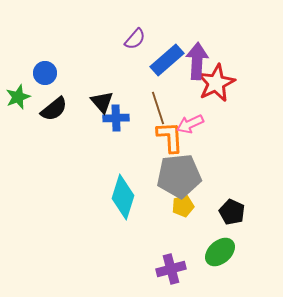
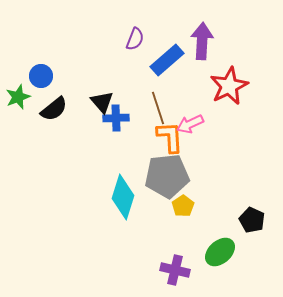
purple semicircle: rotated 20 degrees counterclockwise
purple arrow: moved 5 px right, 20 px up
blue circle: moved 4 px left, 3 px down
red star: moved 13 px right, 3 px down
gray pentagon: moved 12 px left
yellow pentagon: rotated 20 degrees counterclockwise
black pentagon: moved 20 px right, 8 px down
purple cross: moved 4 px right, 1 px down; rotated 28 degrees clockwise
